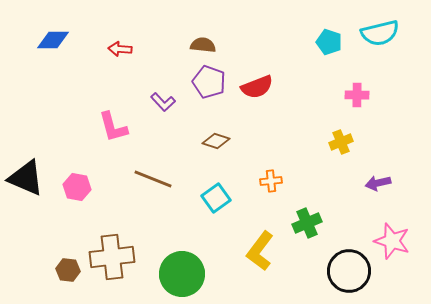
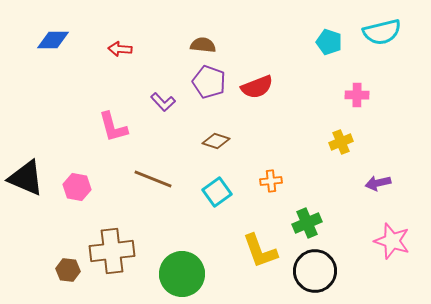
cyan semicircle: moved 2 px right, 1 px up
cyan square: moved 1 px right, 6 px up
yellow L-shape: rotated 57 degrees counterclockwise
brown cross: moved 6 px up
black circle: moved 34 px left
